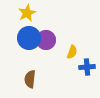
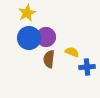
purple circle: moved 3 px up
yellow semicircle: rotated 88 degrees counterclockwise
brown semicircle: moved 19 px right, 20 px up
